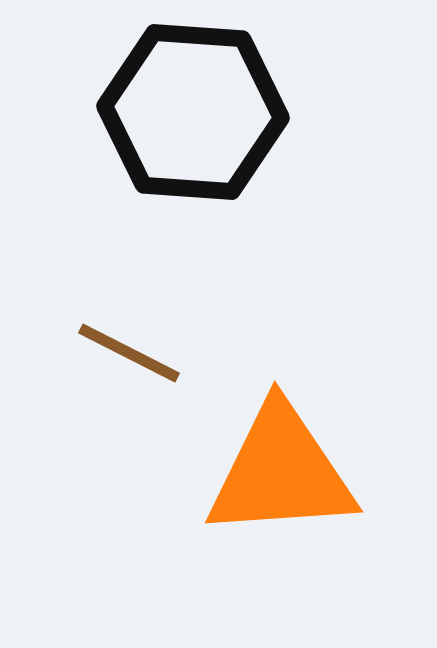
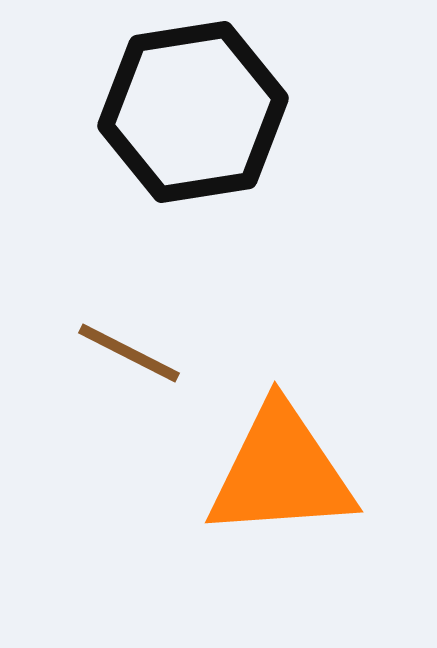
black hexagon: rotated 13 degrees counterclockwise
